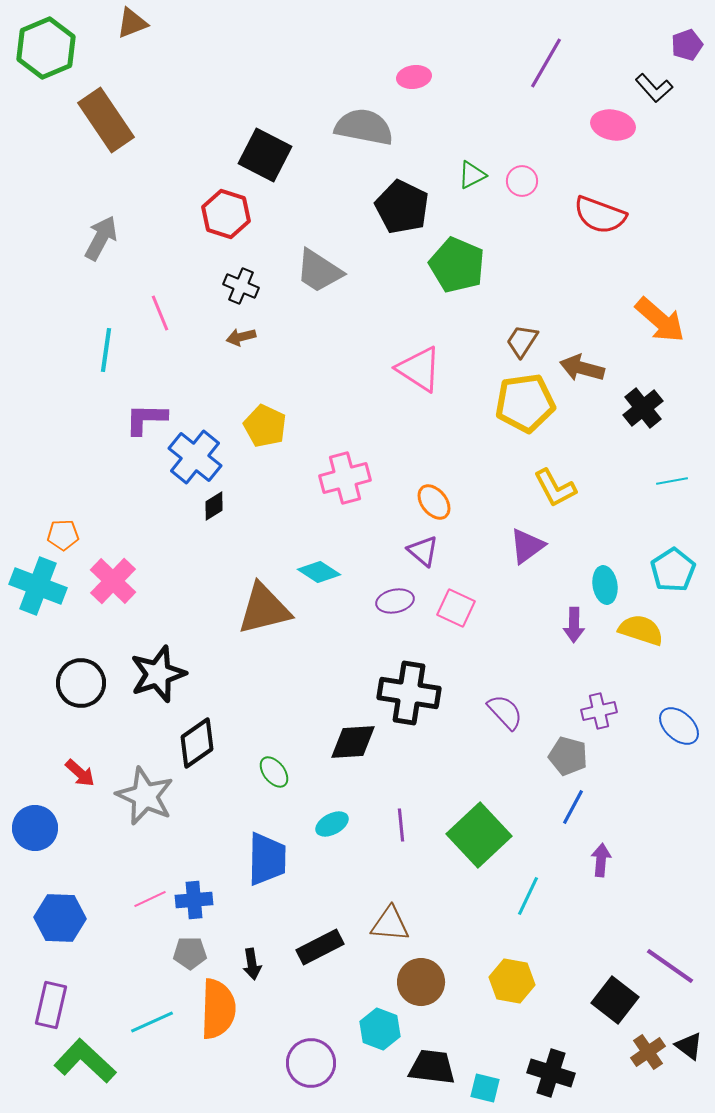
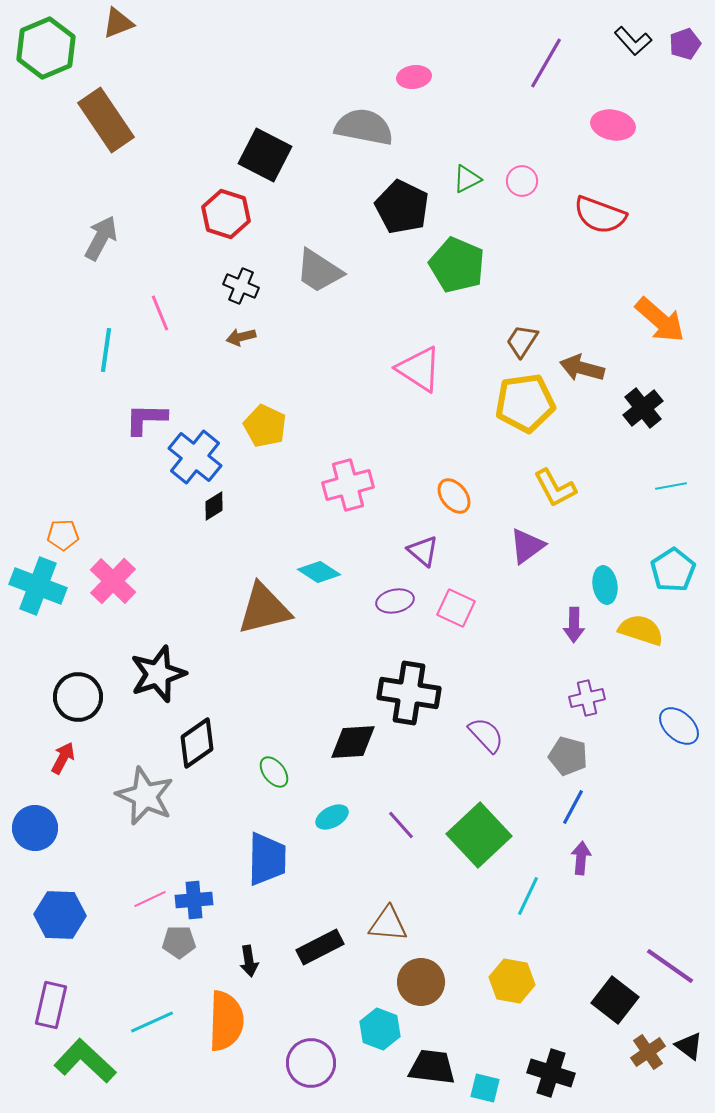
brown triangle at (132, 23): moved 14 px left
purple pentagon at (687, 45): moved 2 px left, 1 px up
black L-shape at (654, 88): moved 21 px left, 47 px up
green triangle at (472, 175): moved 5 px left, 4 px down
pink cross at (345, 478): moved 3 px right, 7 px down
cyan line at (672, 481): moved 1 px left, 5 px down
orange ellipse at (434, 502): moved 20 px right, 6 px up
black circle at (81, 683): moved 3 px left, 14 px down
purple cross at (599, 711): moved 12 px left, 13 px up
purple semicircle at (505, 712): moved 19 px left, 23 px down
red arrow at (80, 773): moved 17 px left, 15 px up; rotated 104 degrees counterclockwise
cyan ellipse at (332, 824): moved 7 px up
purple line at (401, 825): rotated 36 degrees counterclockwise
purple arrow at (601, 860): moved 20 px left, 2 px up
blue hexagon at (60, 918): moved 3 px up
brown triangle at (390, 924): moved 2 px left
gray pentagon at (190, 953): moved 11 px left, 11 px up
black arrow at (252, 964): moved 3 px left, 3 px up
orange semicircle at (218, 1009): moved 8 px right, 12 px down
